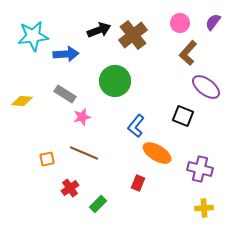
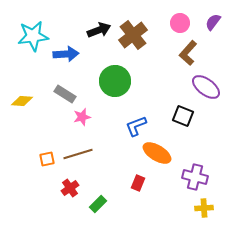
blue L-shape: rotated 30 degrees clockwise
brown line: moved 6 px left, 1 px down; rotated 40 degrees counterclockwise
purple cross: moved 5 px left, 8 px down
